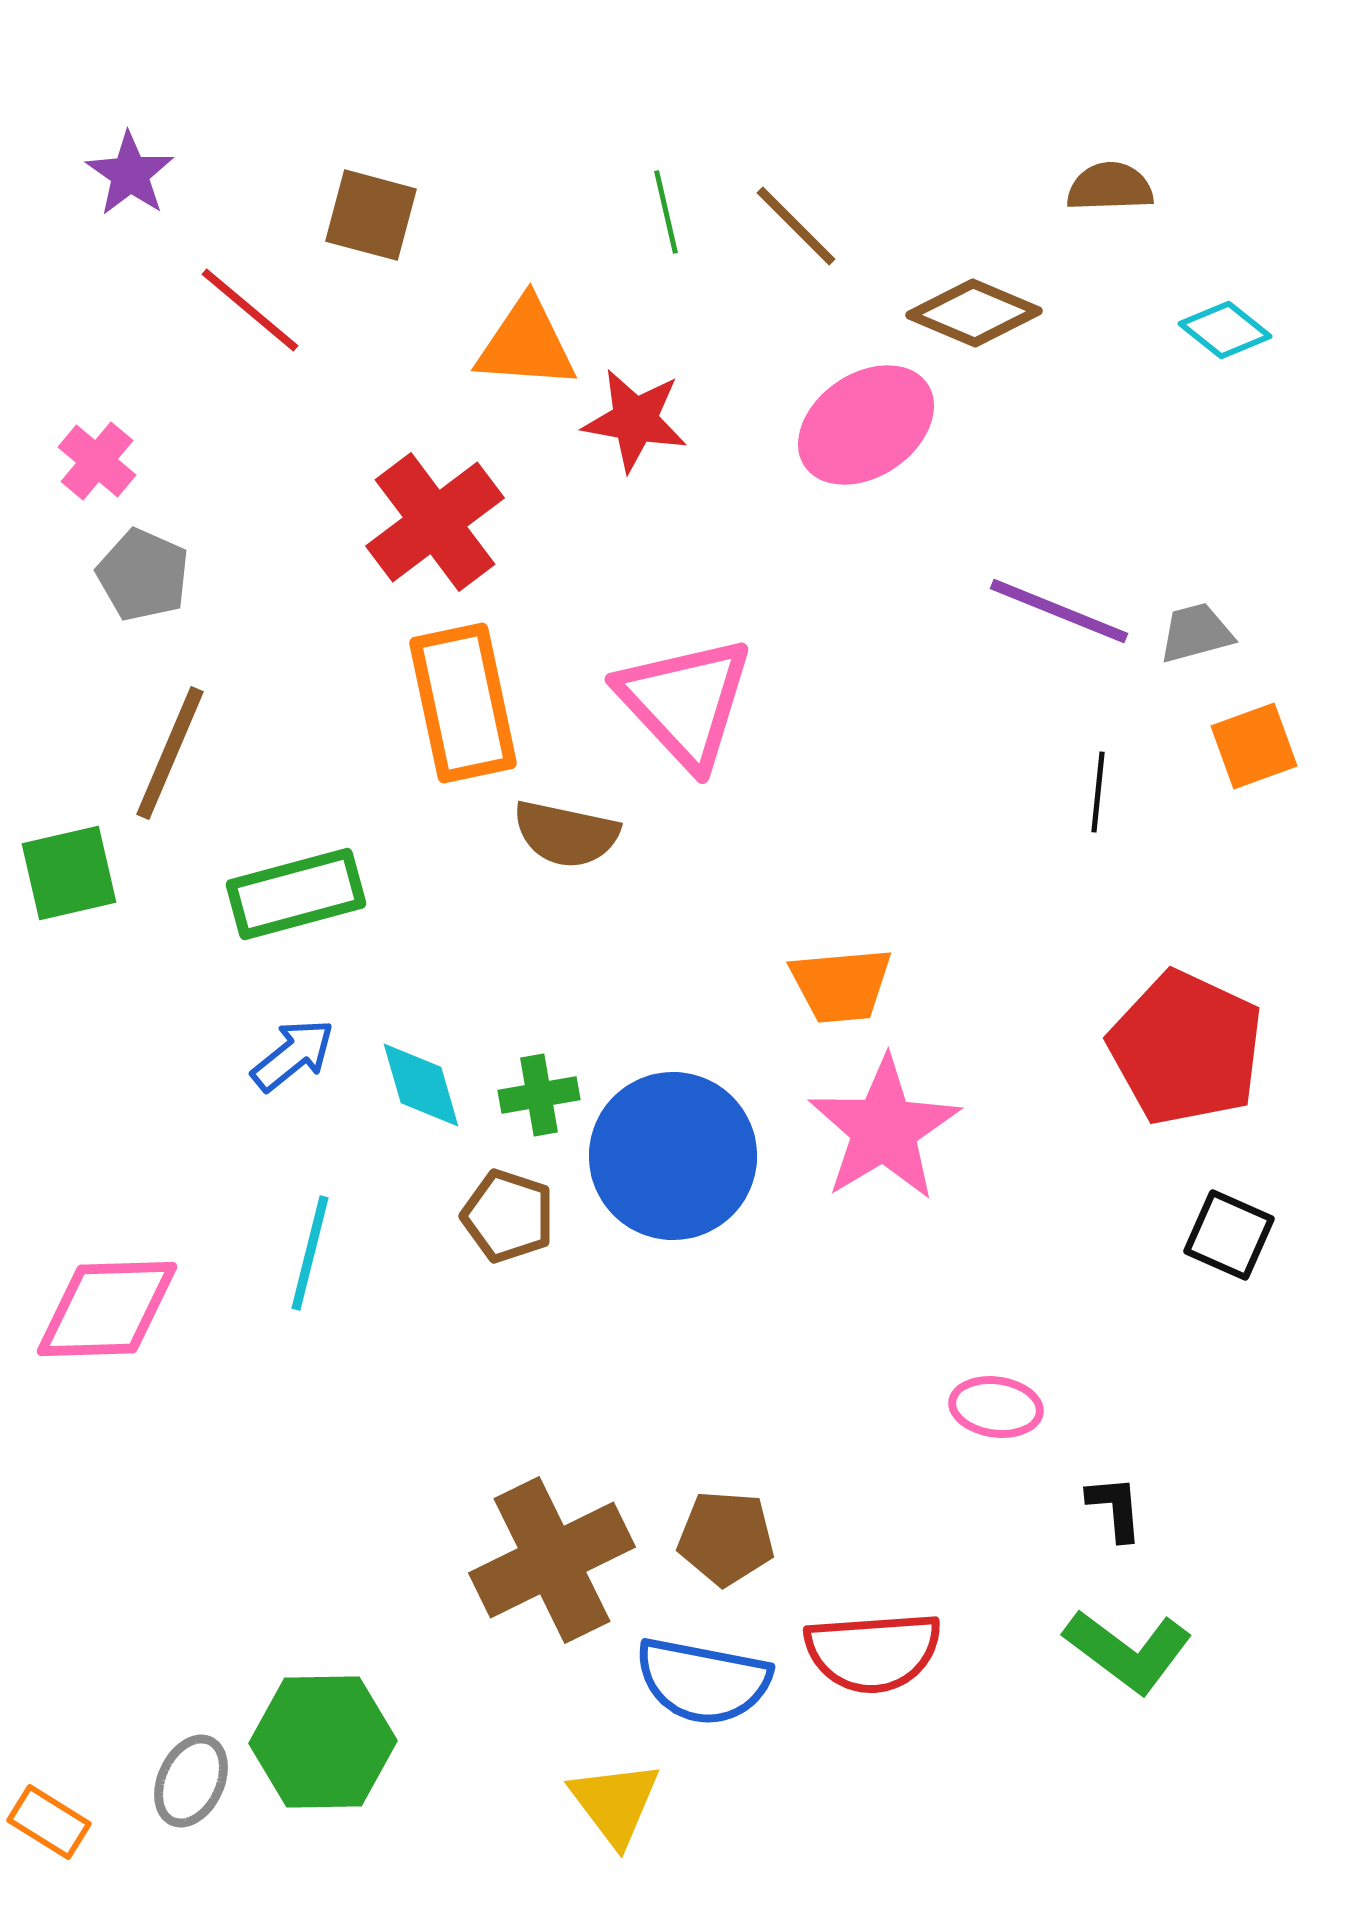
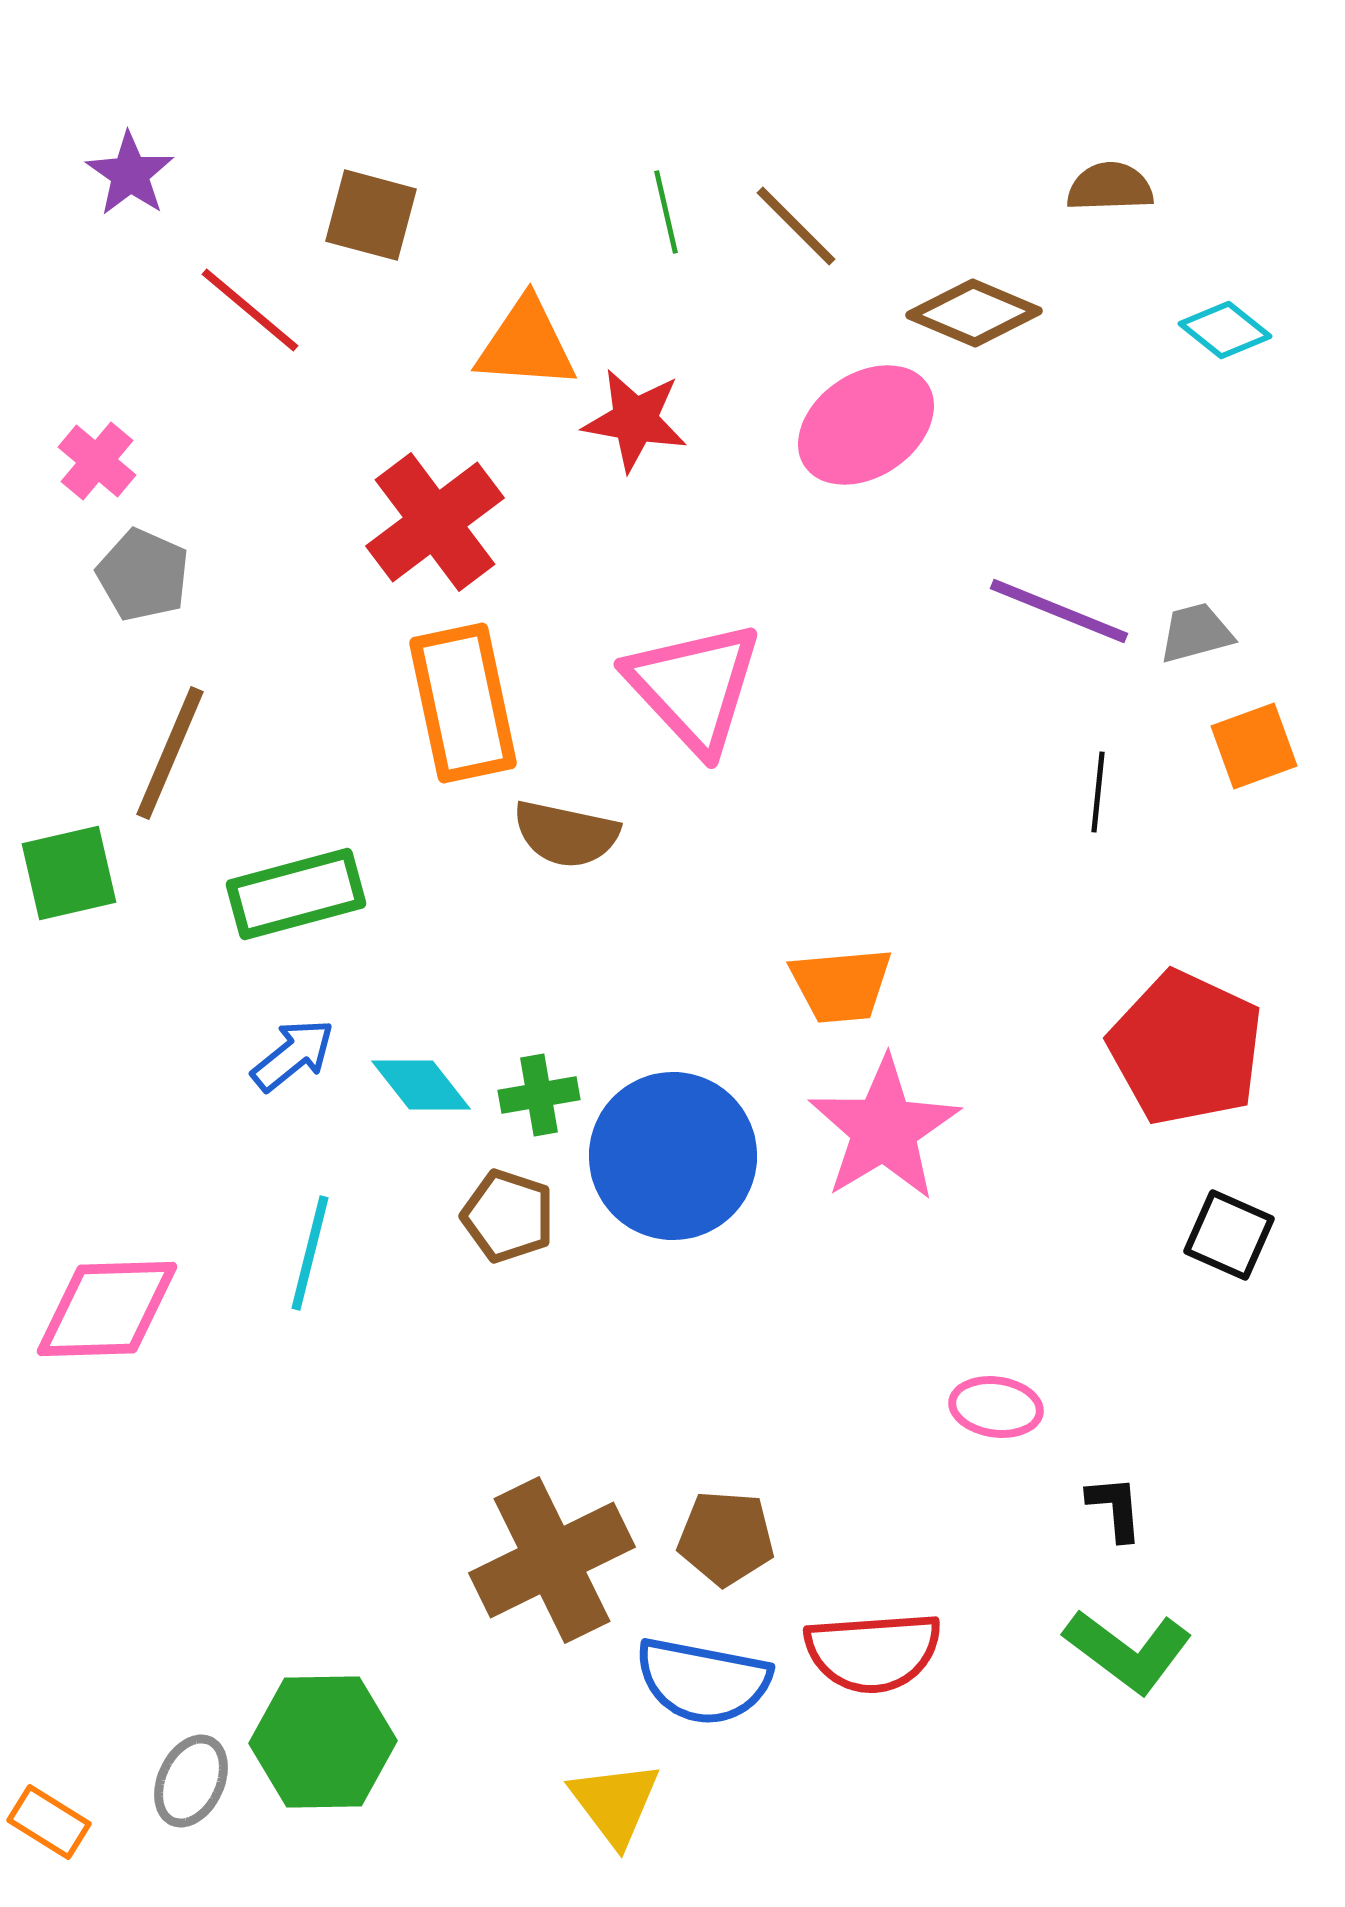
pink triangle at (685, 702): moved 9 px right, 15 px up
cyan diamond at (421, 1085): rotated 22 degrees counterclockwise
